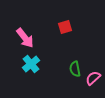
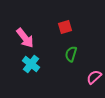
cyan cross: rotated 12 degrees counterclockwise
green semicircle: moved 4 px left, 15 px up; rotated 28 degrees clockwise
pink semicircle: moved 1 px right, 1 px up
